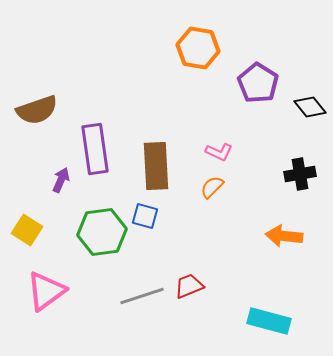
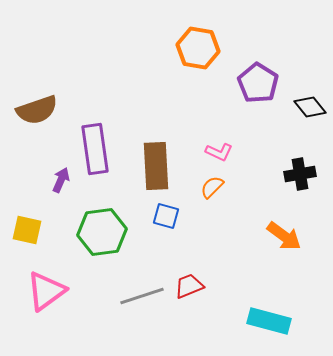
blue square: moved 21 px right
yellow square: rotated 20 degrees counterclockwise
orange arrow: rotated 150 degrees counterclockwise
